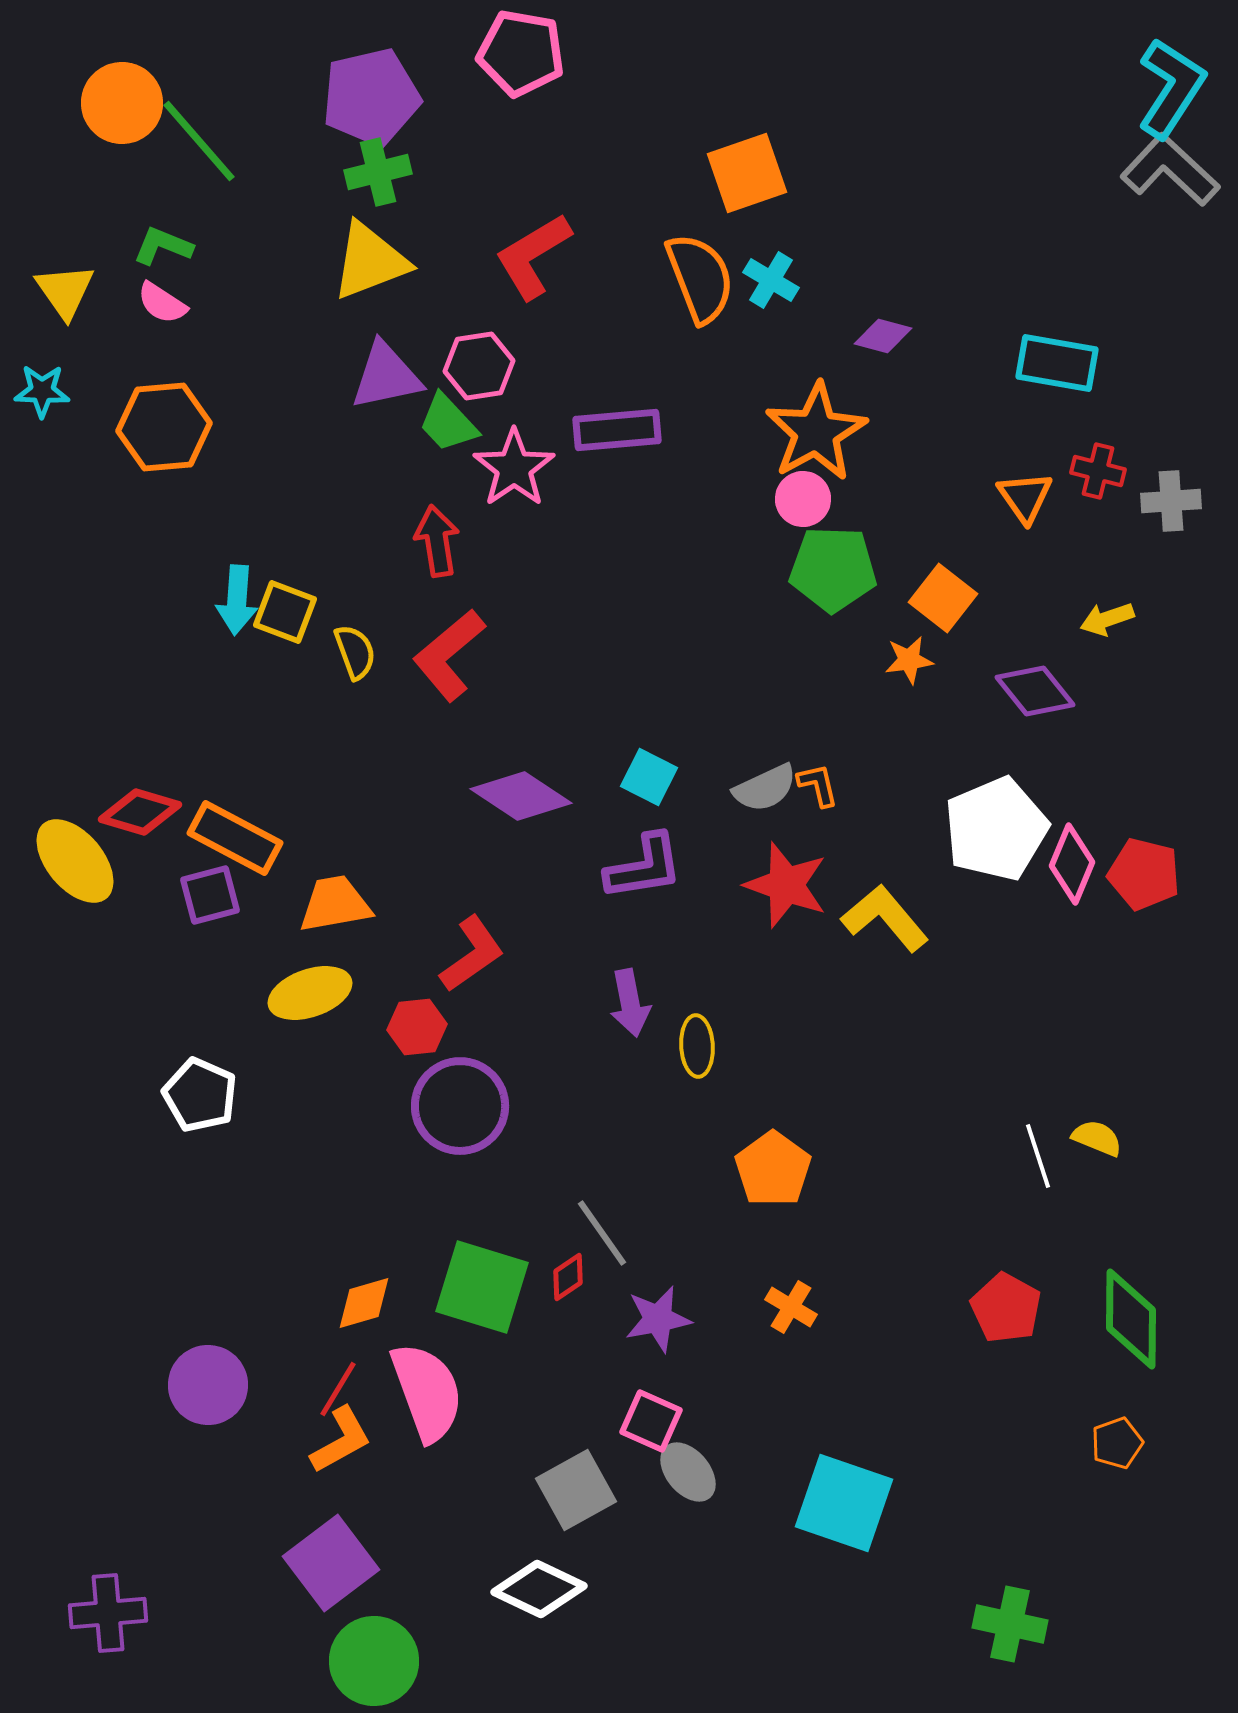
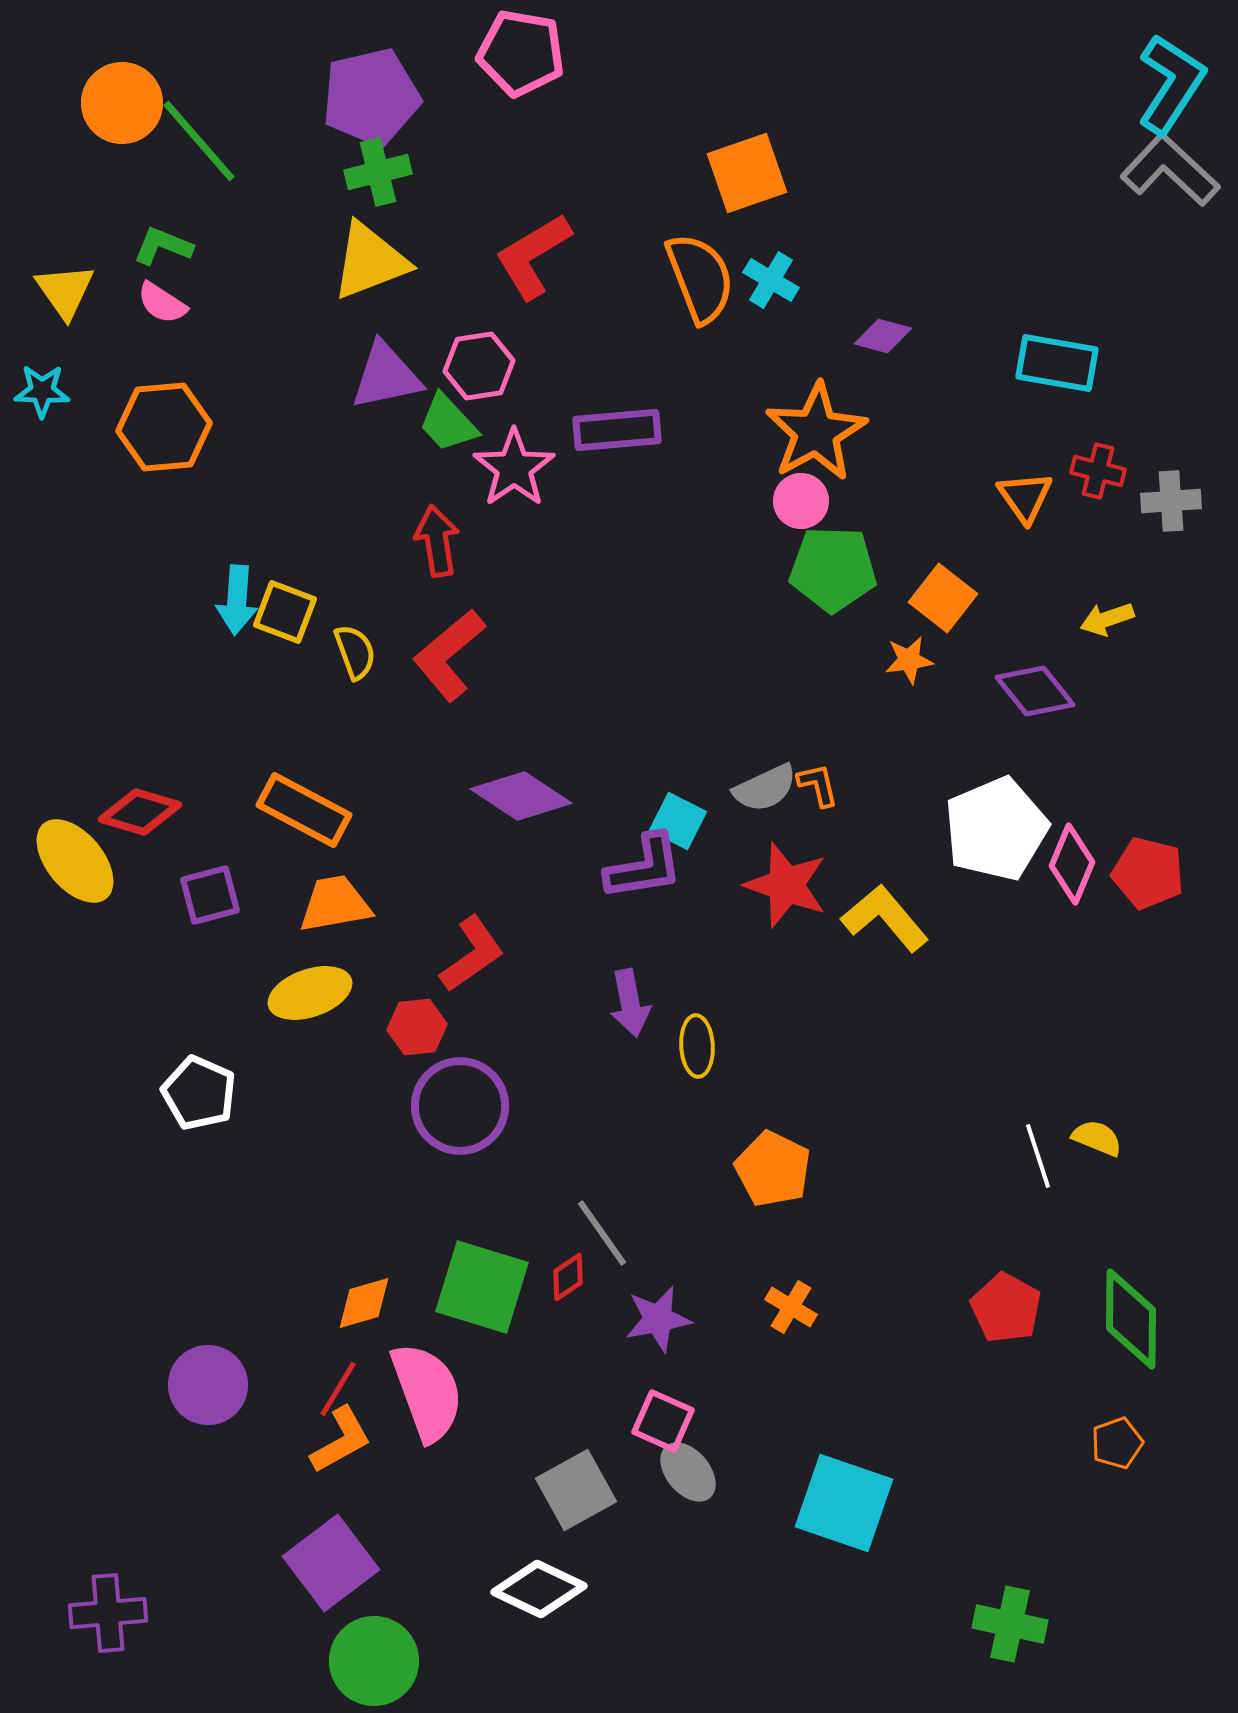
cyan L-shape at (1171, 88): moved 4 px up
pink circle at (803, 499): moved 2 px left, 2 px down
cyan square at (649, 777): moved 29 px right, 44 px down
orange rectangle at (235, 838): moved 69 px right, 28 px up
red pentagon at (1144, 874): moved 4 px right, 1 px up
white pentagon at (200, 1095): moved 1 px left, 2 px up
orange pentagon at (773, 1169): rotated 10 degrees counterclockwise
pink square at (651, 1421): moved 12 px right
